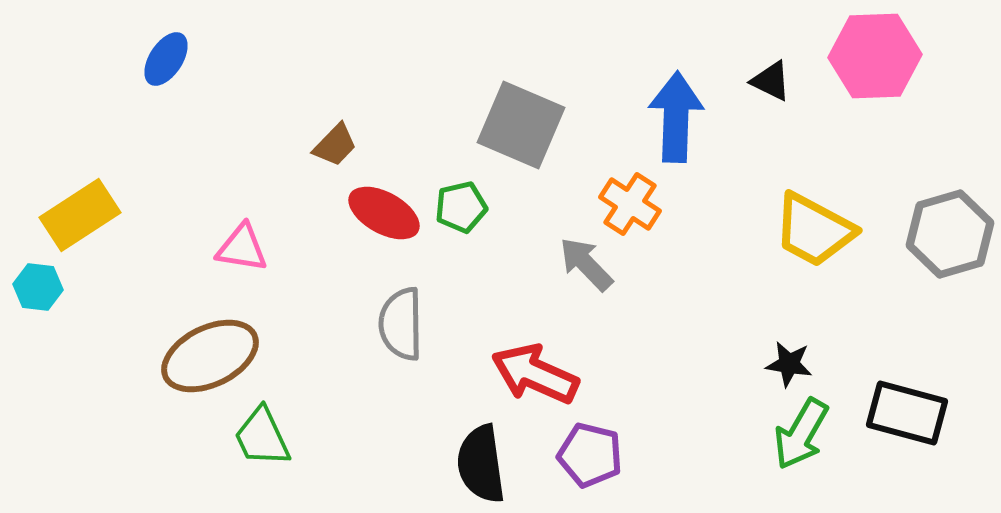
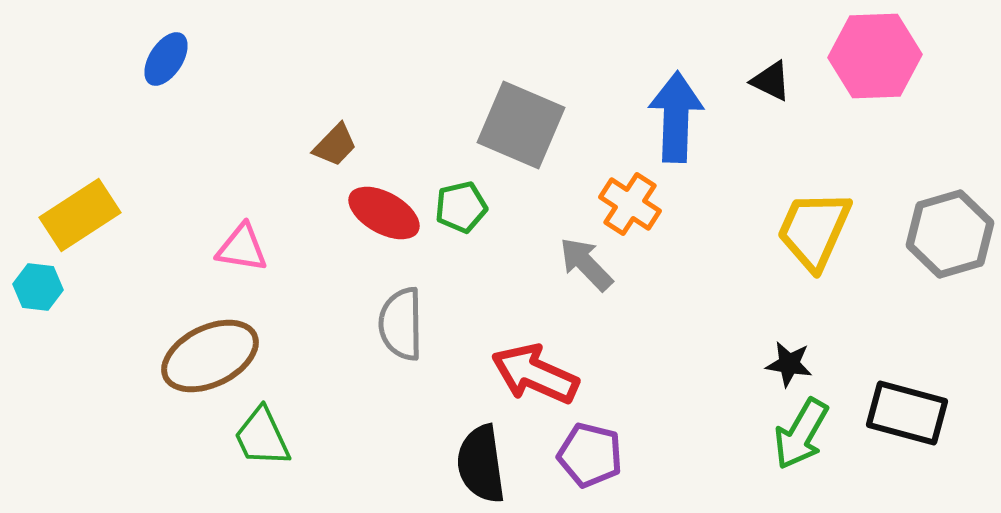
yellow trapezoid: rotated 86 degrees clockwise
